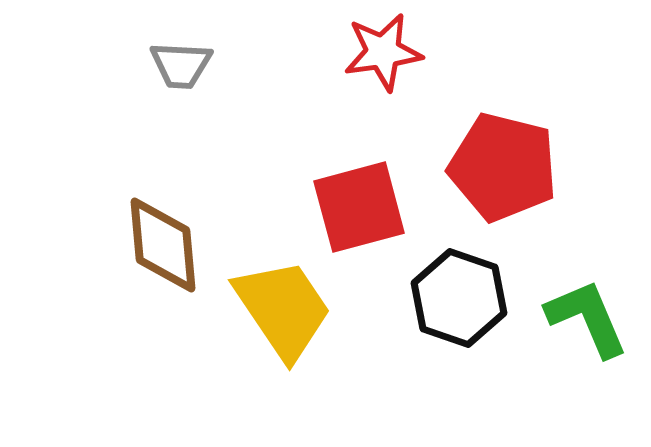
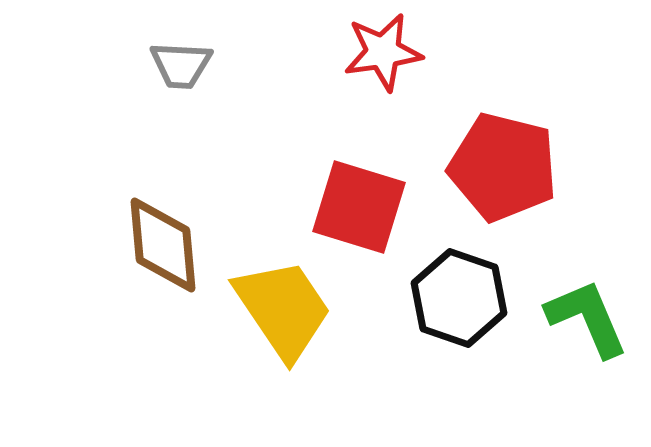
red square: rotated 32 degrees clockwise
